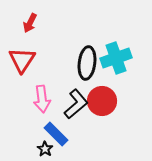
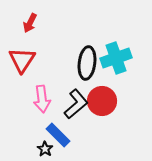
blue rectangle: moved 2 px right, 1 px down
